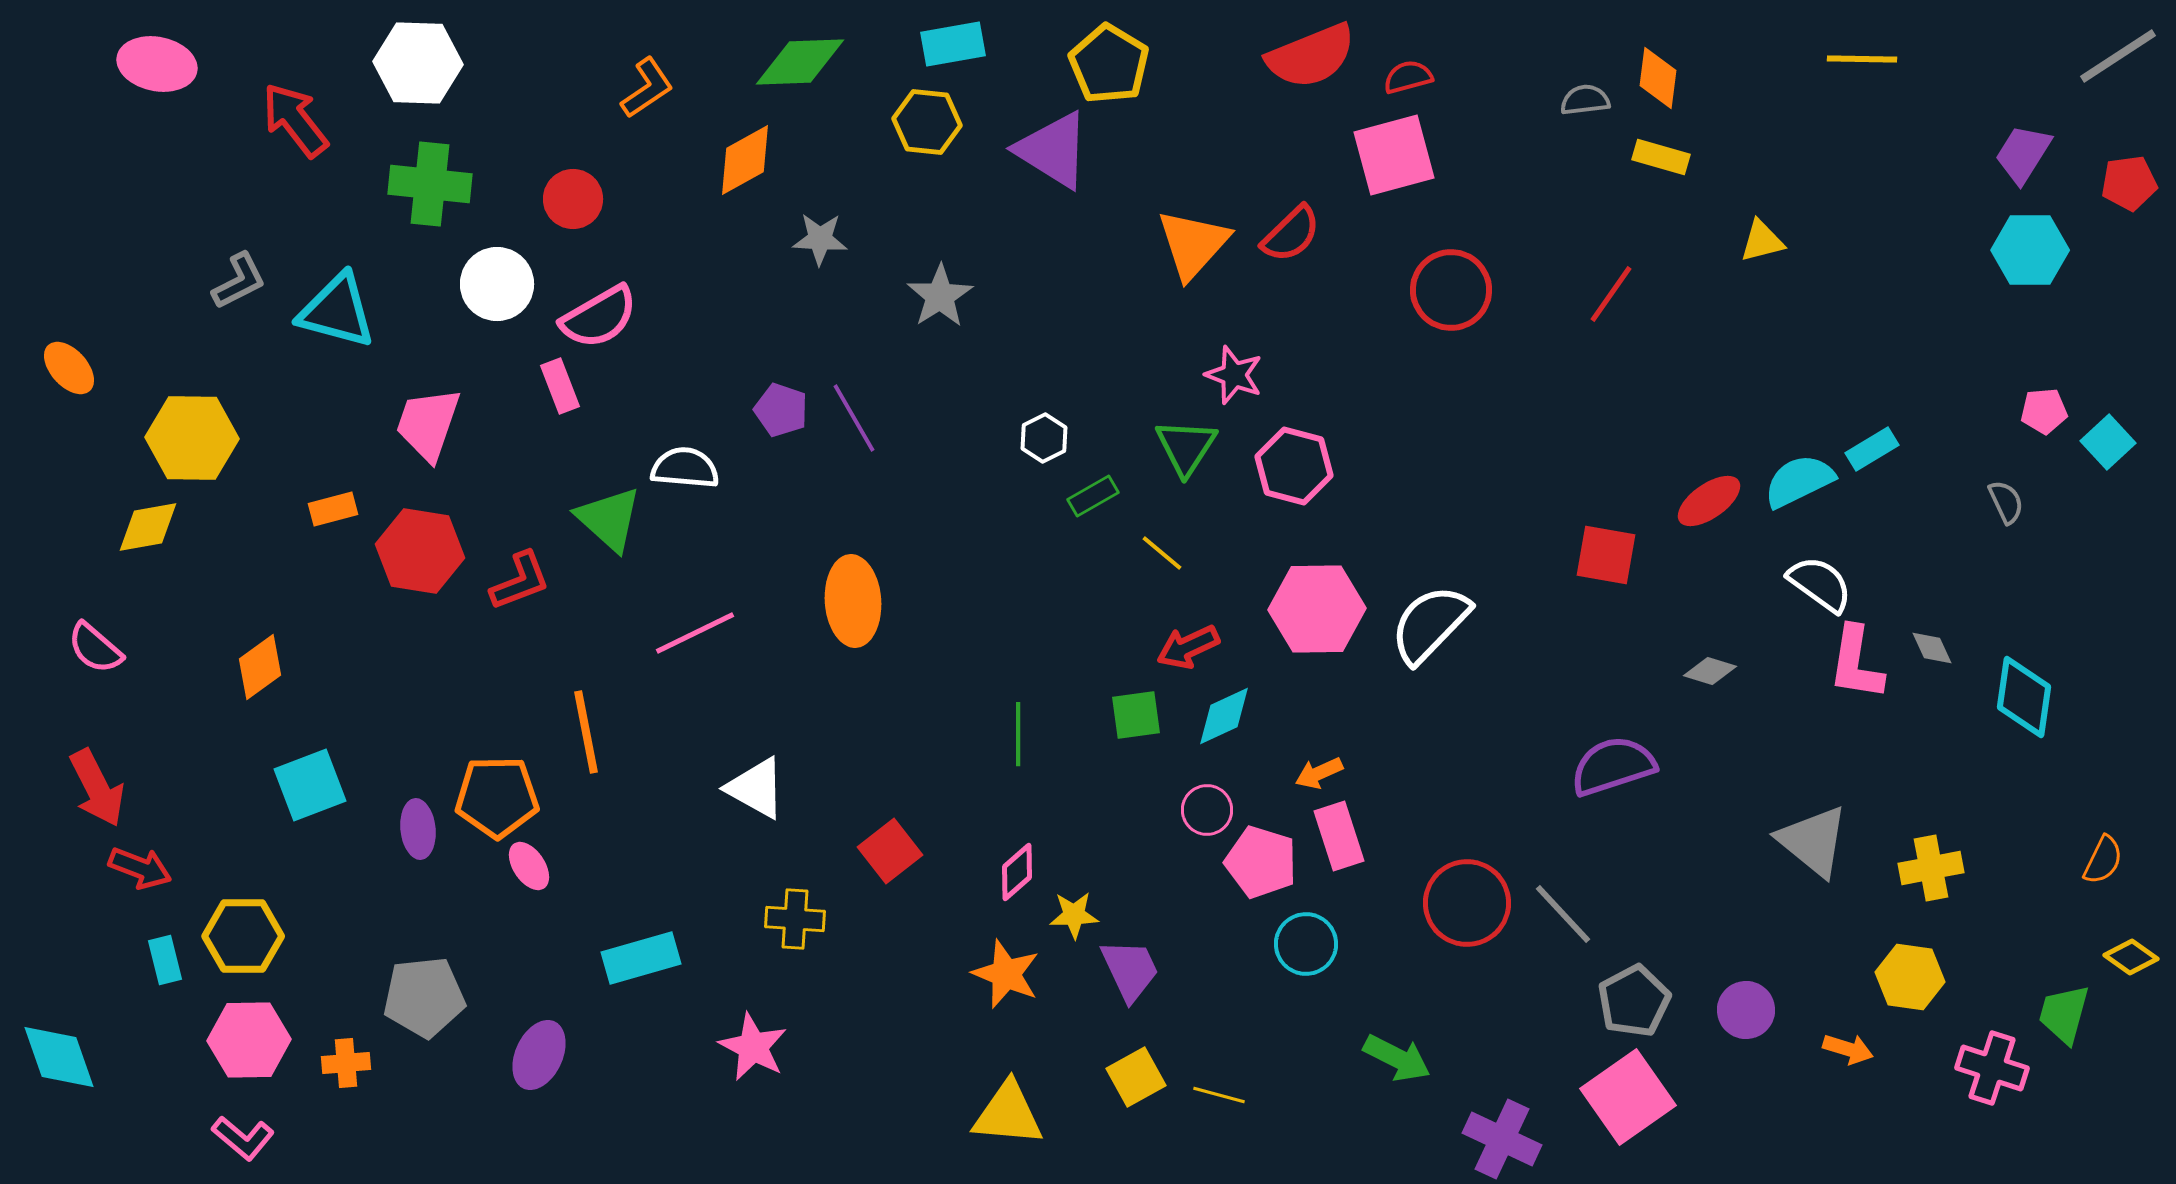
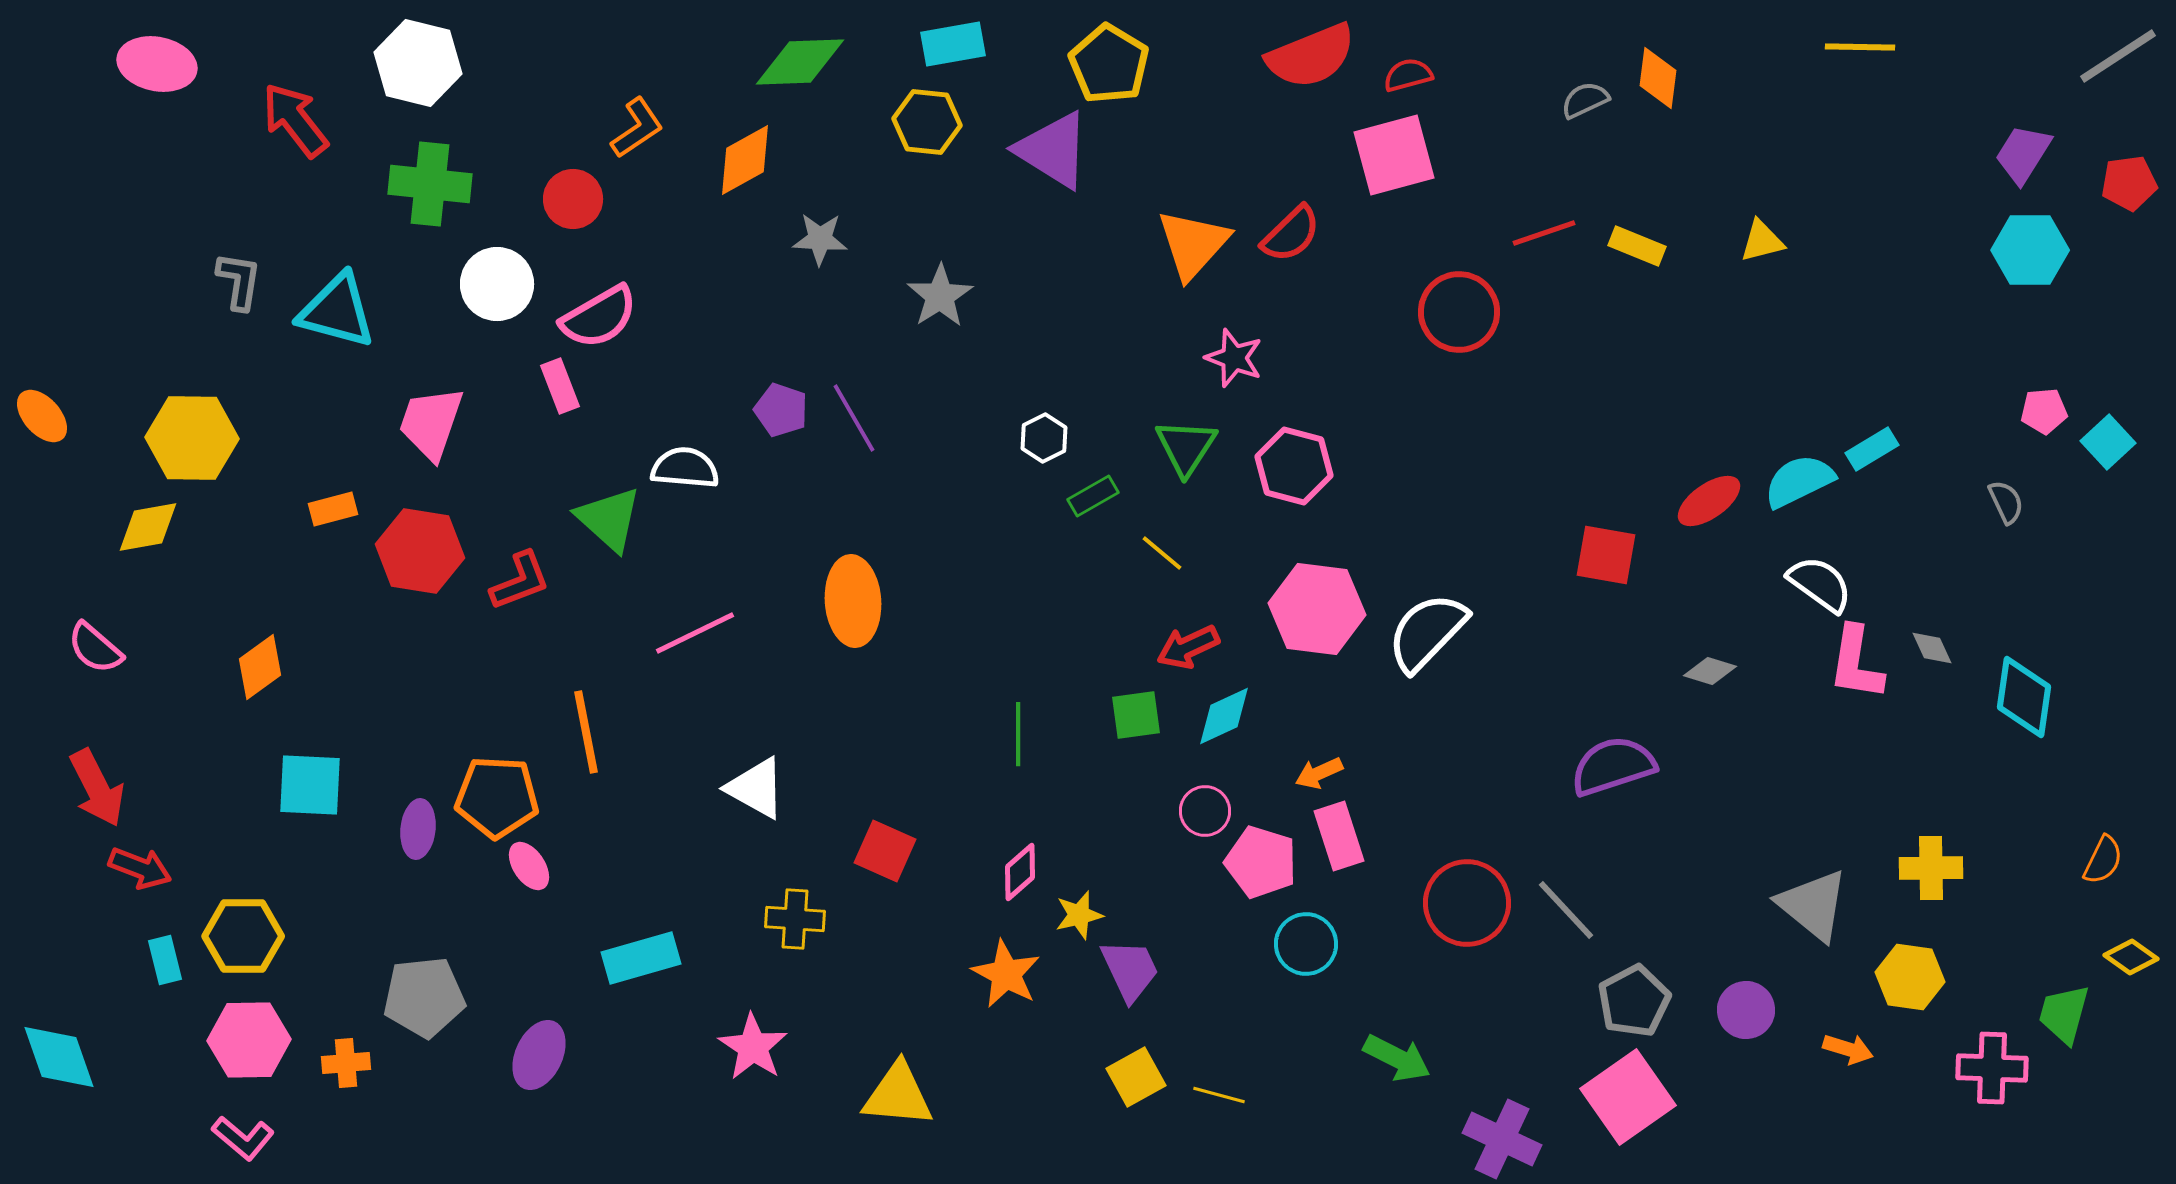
yellow line at (1862, 59): moved 2 px left, 12 px up
white hexagon at (418, 63): rotated 12 degrees clockwise
red semicircle at (1408, 77): moved 2 px up
orange L-shape at (647, 88): moved 10 px left, 40 px down
gray semicircle at (1585, 100): rotated 18 degrees counterclockwise
yellow rectangle at (1661, 157): moved 24 px left, 89 px down; rotated 6 degrees clockwise
gray L-shape at (239, 281): rotated 54 degrees counterclockwise
red circle at (1451, 290): moved 8 px right, 22 px down
red line at (1611, 294): moved 67 px left, 61 px up; rotated 36 degrees clockwise
orange ellipse at (69, 368): moved 27 px left, 48 px down
pink star at (1234, 375): moved 17 px up
pink trapezoid at (428, 424): moved 3 px right, 1 px up
pink hexagon at (1317, 609): rotated 8 degrees clockwise
white semicircle at (1430, 624): moved 3 px left, 8 px down
cyan square at (310, 785): rotated 24 degrees clockwise
orange pentagon at (497, 797): rotated 4 degrees clockwise
pink circle at (1207, 810): moved 2 px left, 1 px down
purple ellipse at (418, 829): rotated 12 degrees clockwise
gray triangle at (1813, 841): moved 64 px down
red square at (890, 851): moved 5 px left; rotated 28 degrees counterclockwise
yellow cross at (1931, 868): rotated 10 degrees clockwise
pink diamond at (1017, 872): moved 3 px right
gray line at (1563, 914): moved 3 px right, 4 px up
yellow star at (1074, 915): moved 5 px right; rotated 12 degrees counterclockwise
orange star at (1006, 974): rotated 6 degrees clockwise
pink star at (753, 1047): rotated 6 degrees clockwise
pink cross at (1992, 1068): rotated 16 degrees counterclockwise
yellow triangle at (1008, 1114): moved 110 px left, 19 px up
